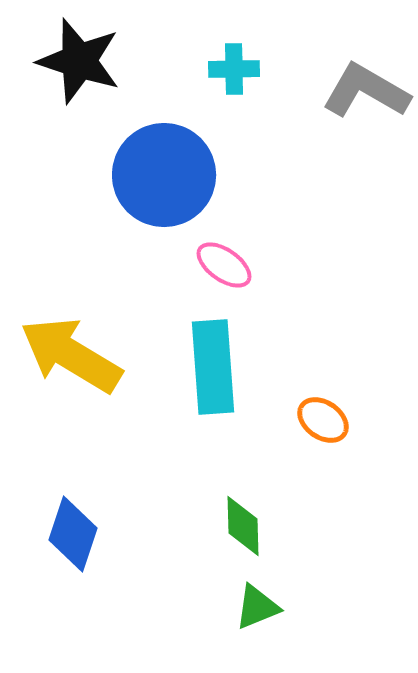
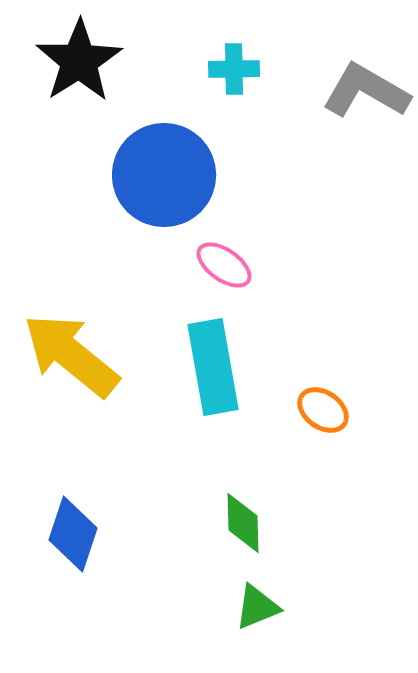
black star: rotated 22 degrees clockwise
yellow arrow: rotated 8 degrees clockwise
cyan rectangle: rotated 6 degrees counterclockwise
orange ellipse: moved 10 px up
green diamond: moved 3 px up
